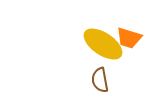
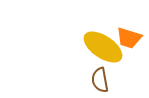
yellow ellipse: moved 3 px down
